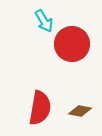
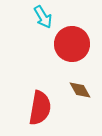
cyan arrow: moved 1 px left, 4 px up
brown diamond: moved 21 px up; rotated 50 degrees clockwise
